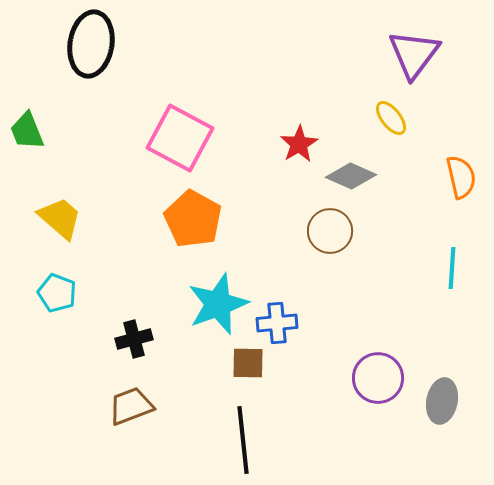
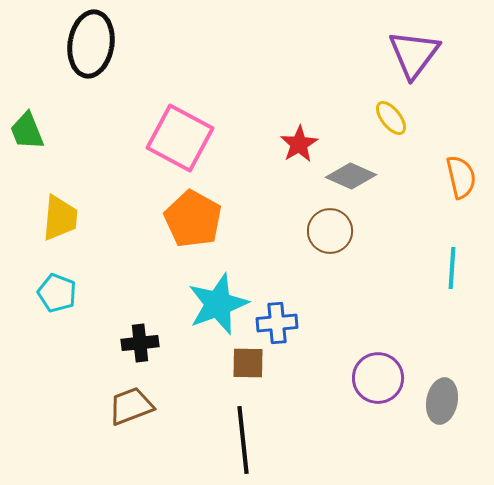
yellow trapezoid: rotated 54 degrees clockwise
black cross: moved 6 px right, 4 px down; rotated 9 degrees clockwise
